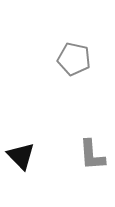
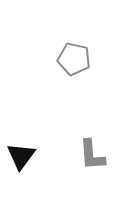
black triangle: rotated 20 degrees clockwise
